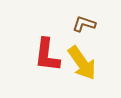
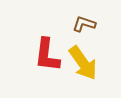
yellow arrow: moved 1 px right
